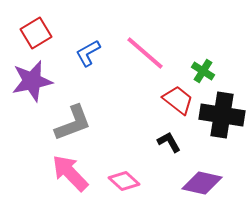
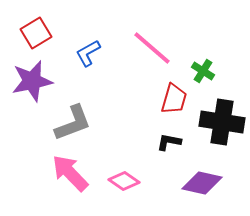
pink line: moved 7 px right, 5 px up
red trapezoid: moved 4 px left, 1 px up; rotated 68 degrees clockwise
black cross: moved 7 px down
black L-shape: rotated 50 degrees counterclockwise
pink diamond: rotated 8 degrees counterclockwise
